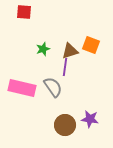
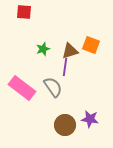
pink rectangle: rotated 24 degrees clockwise
